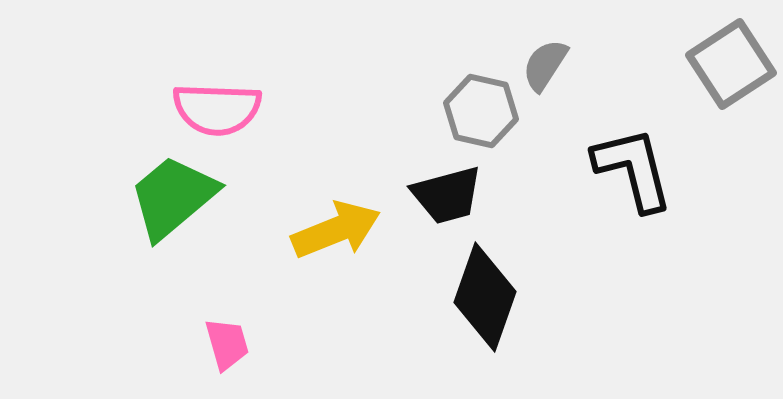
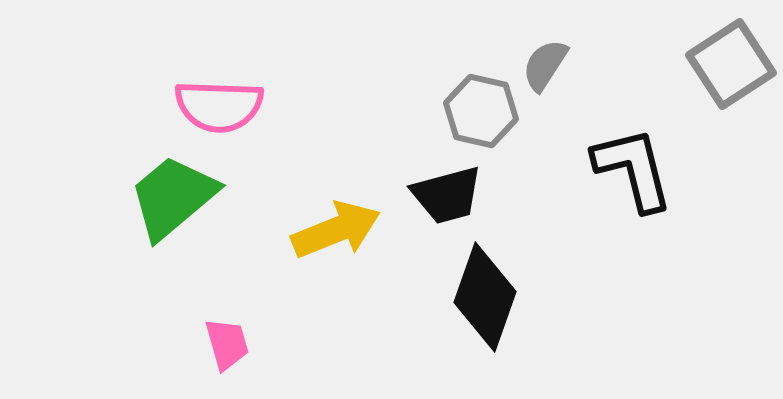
pink semicircle: moved 2 px right, 3 px up
